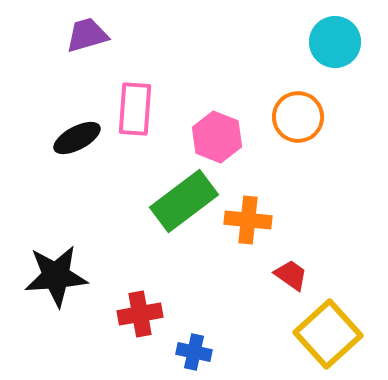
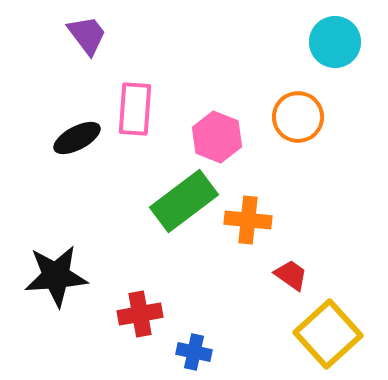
purple trapezoid: rotated 69 degrees clockwise
